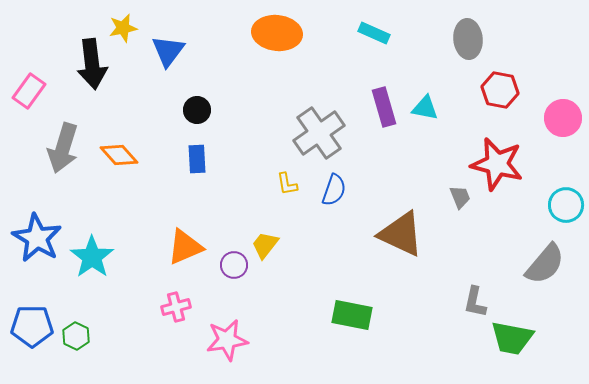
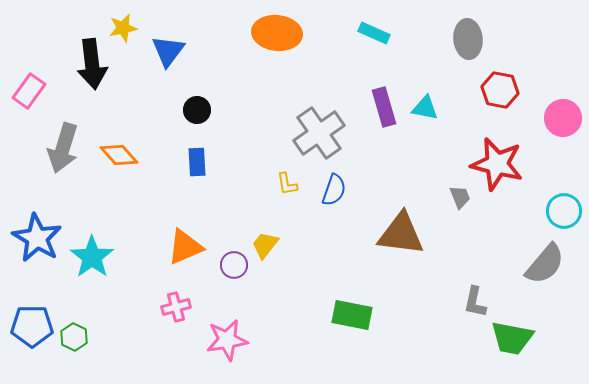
blue rectangle: moved 3 px down
cyan circle: moved 2 px left, 6 px down
brown triangle: rotated 18 degrees counterclockwise
green hexagon: moved 2 px left, 1 px down
